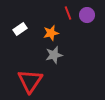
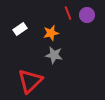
gray star: rotated 24 degrees clockwise
red triangle: rotated 12 degrees clockwise
